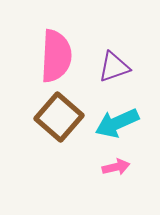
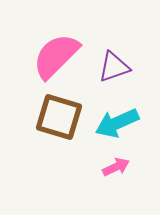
pink semicircle: rotated 138 degrees counterclockwise
brown square: rotated 24 degrees counterclockwise
pink arrow: rotated 12 degrees counterclockwise
